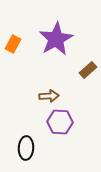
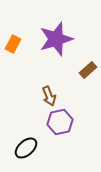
purple star: rotated 12 degrees clockwise
brown arrow: rotated 72 degrees clockwise
purple hexagon: rotated 15 degrees counterclockwise
black ellipse: rotated 45 degrees clockwise
